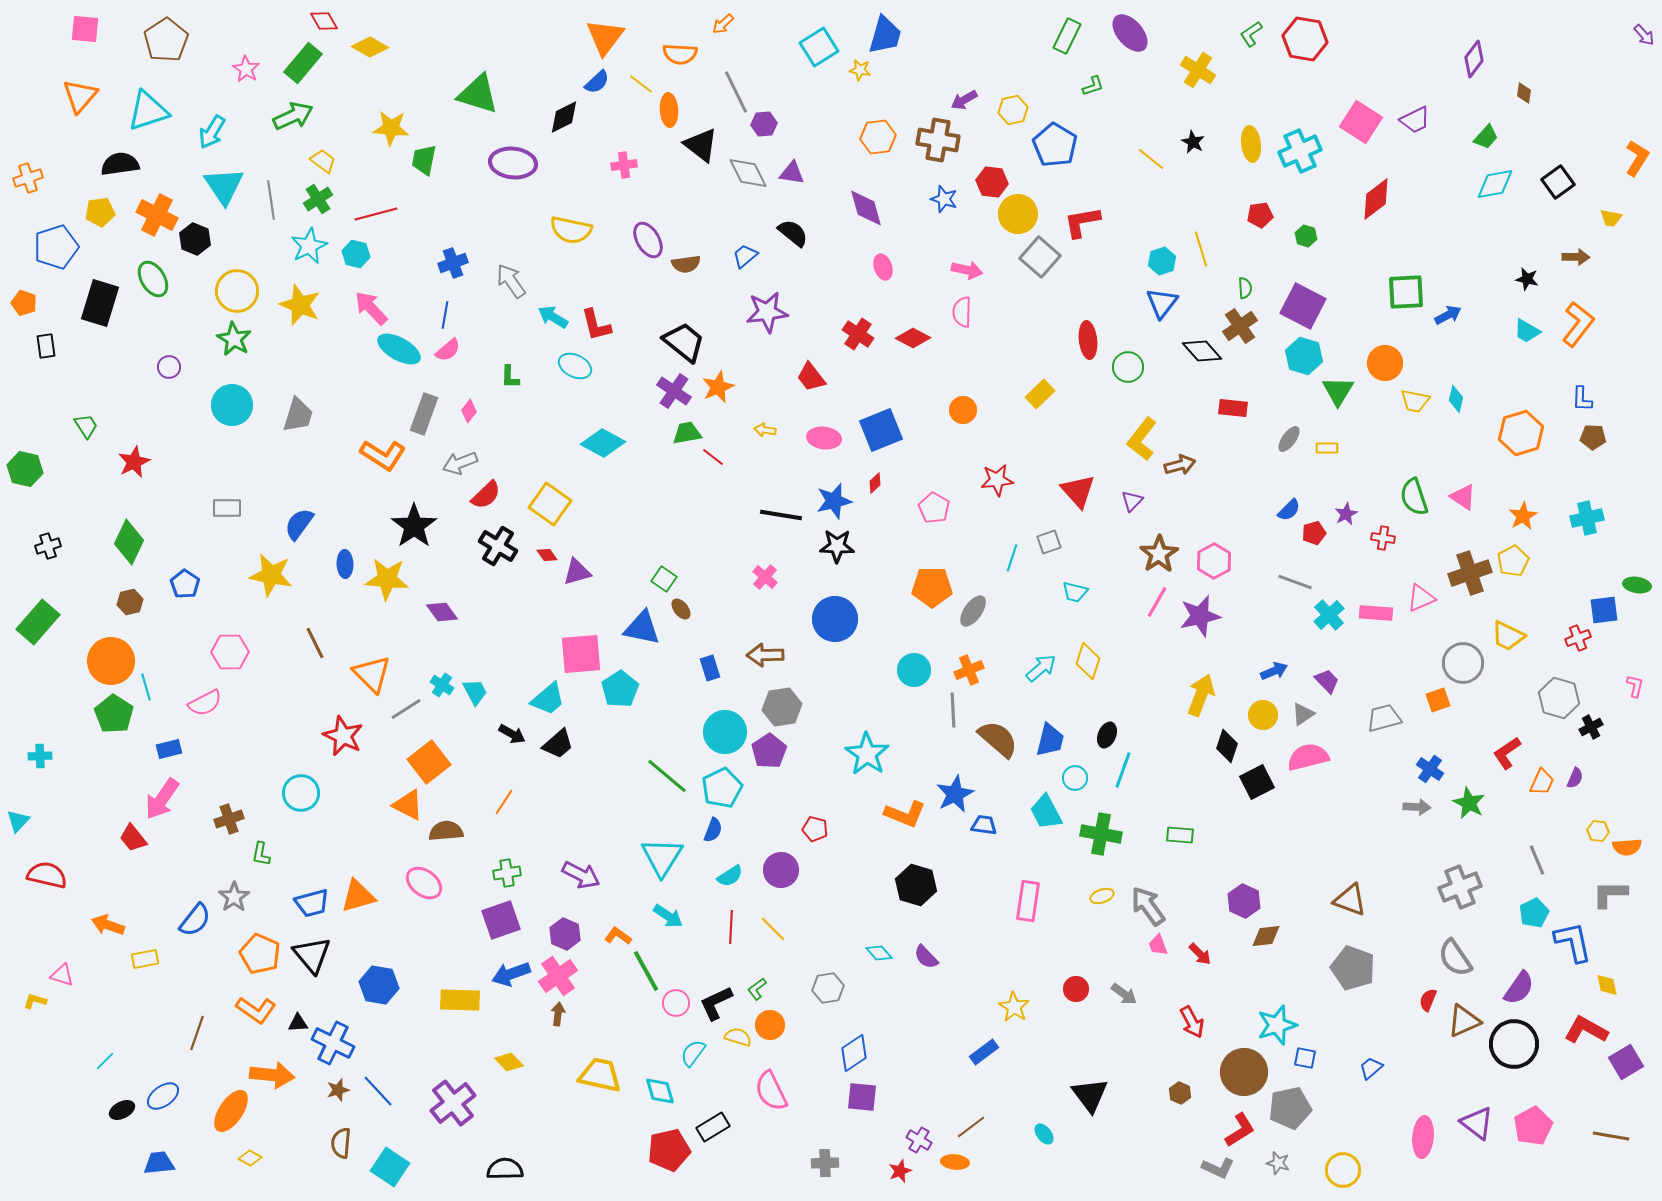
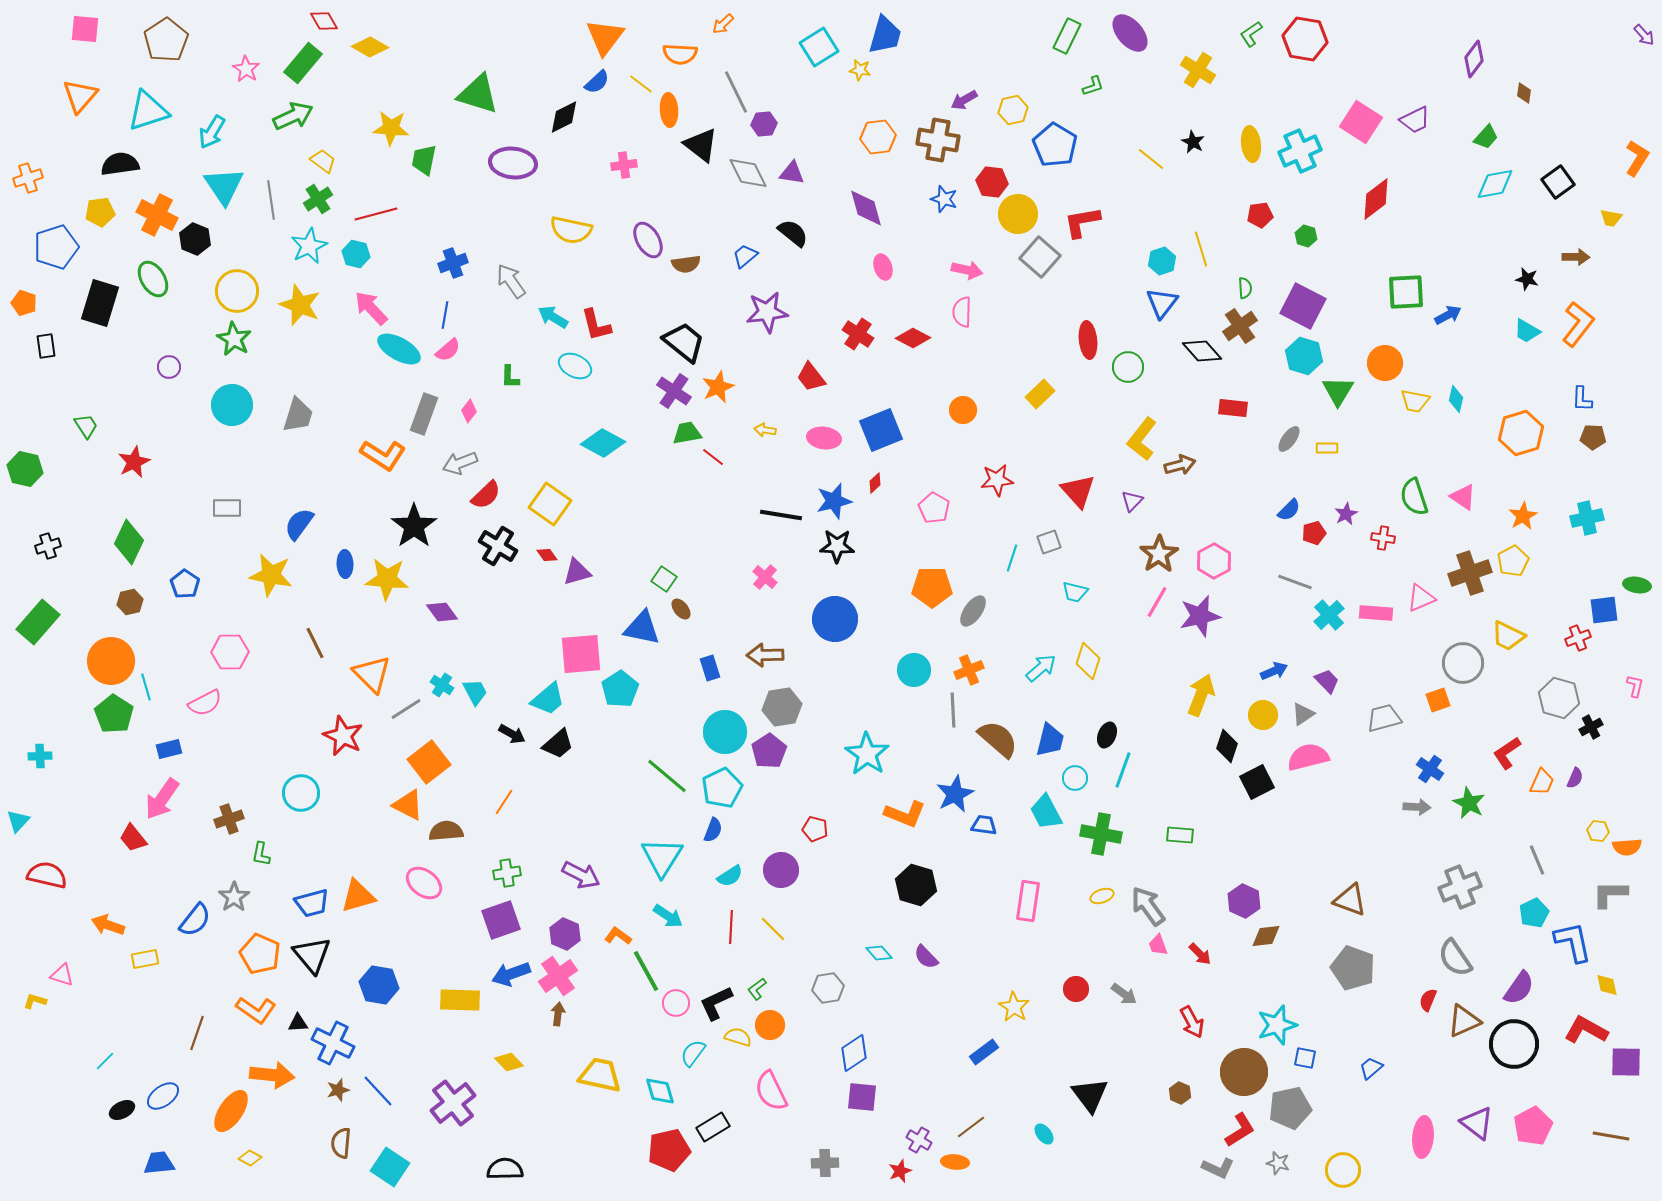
purple square at (1626, 1062): rotated 32 degrees clockwise
